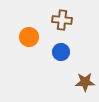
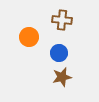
blue circle: moved 2 px left, 1 px down
brown star: moved 23 px left, 5 px up; rotated 12 degrees counterclockwise
